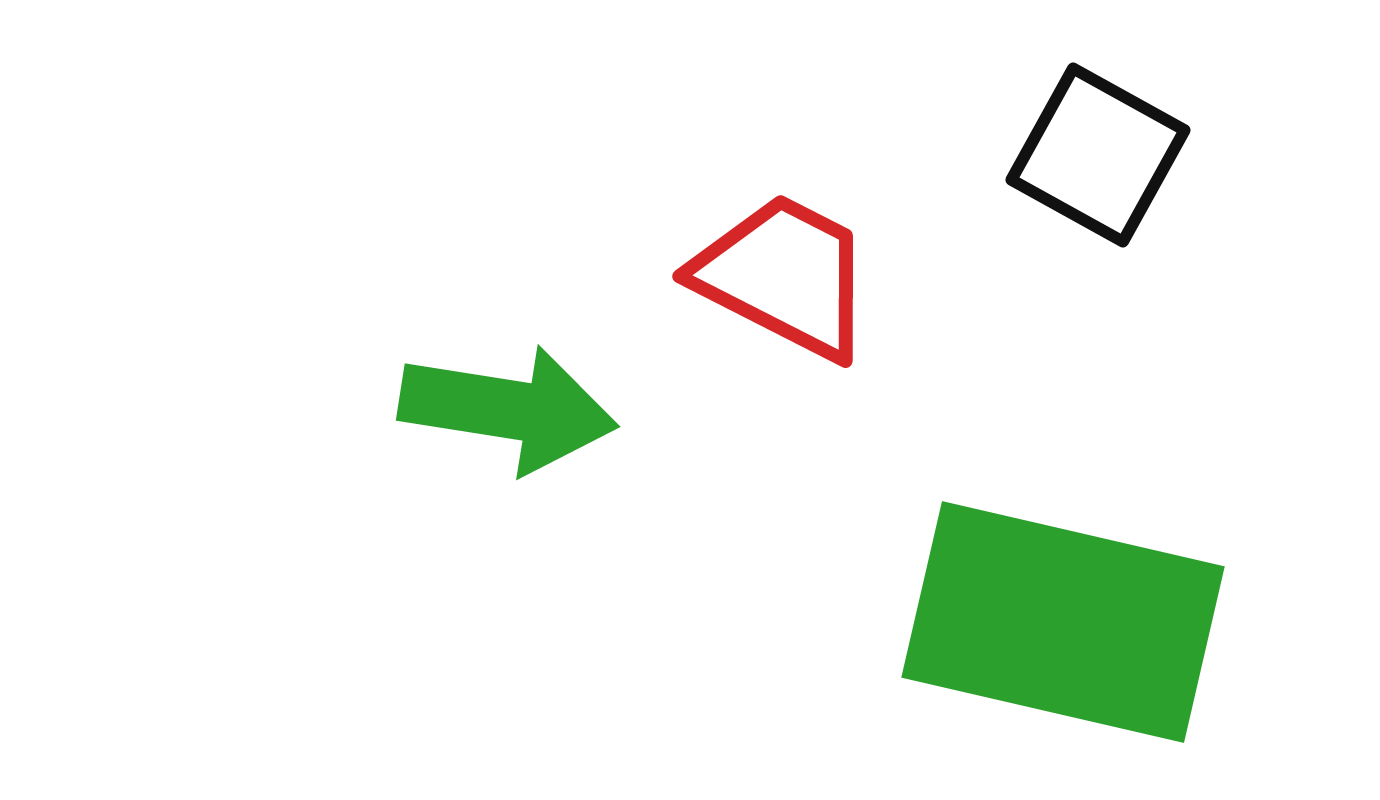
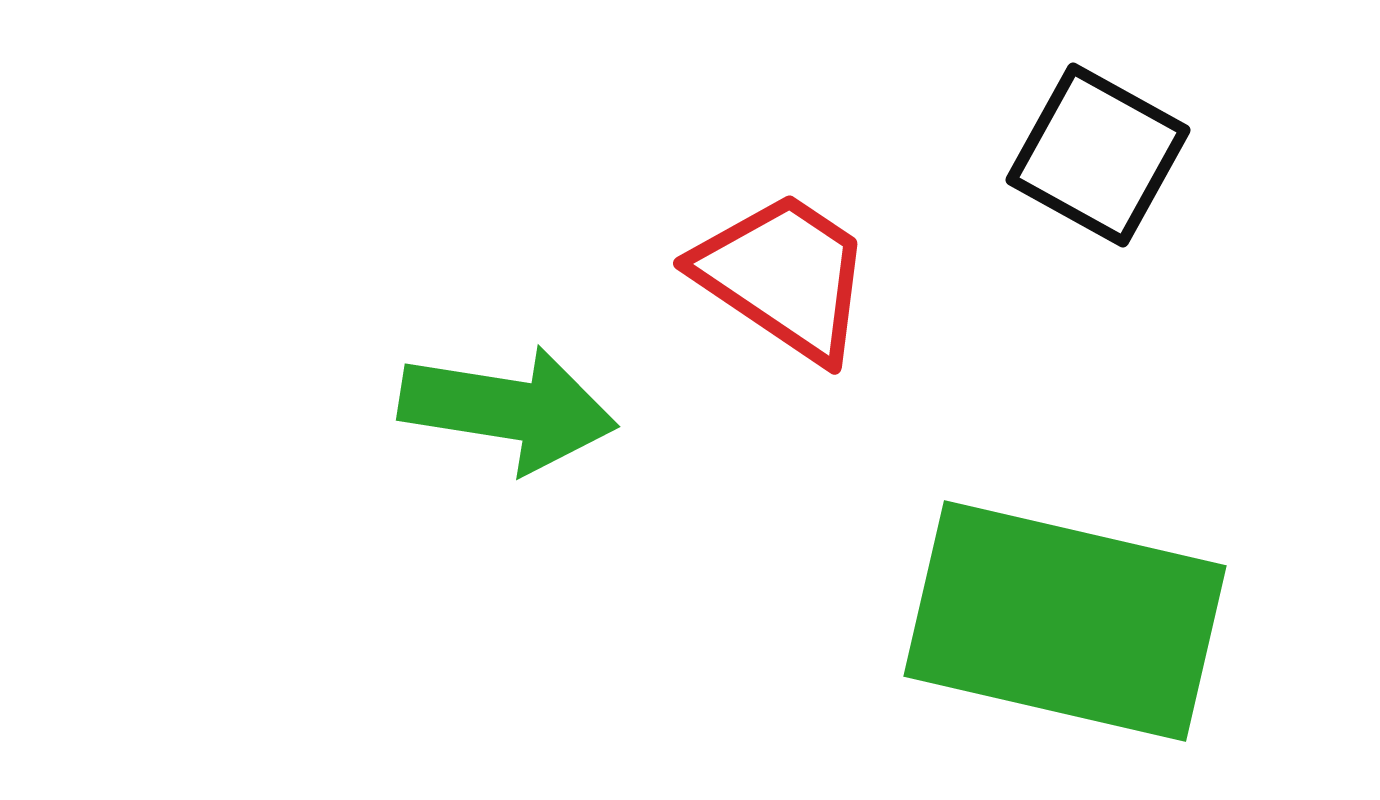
red trapezoid: rotated 7 degrees clockwise
green rectangle: moved 2 px right, 1 px up
